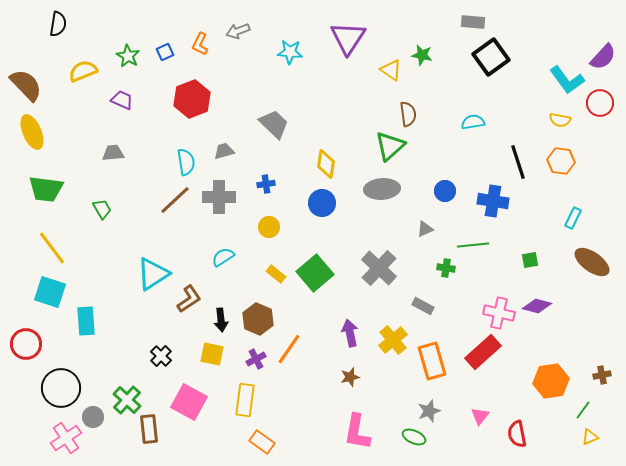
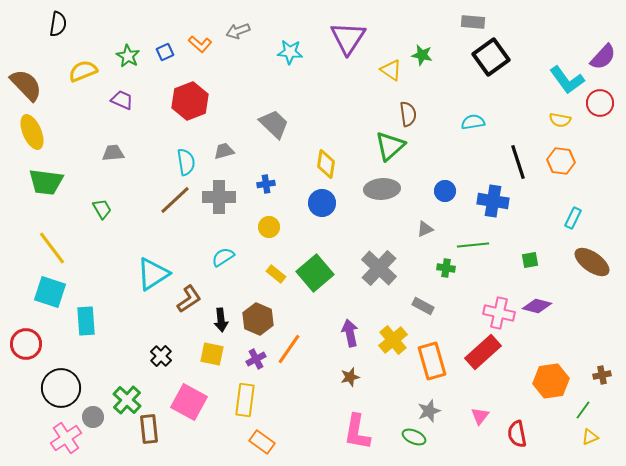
orange L-shape at (200, 44): rotated 75 degrees counterclockwise
red hexagon at (192, 99): moved 2 px left, 2 px down
green trapezoid at (46, 189): moved 7 px up
